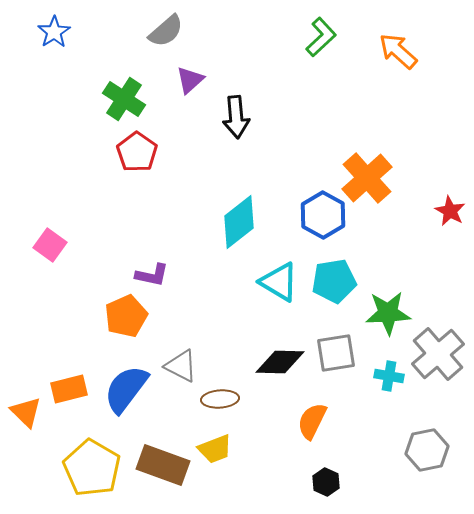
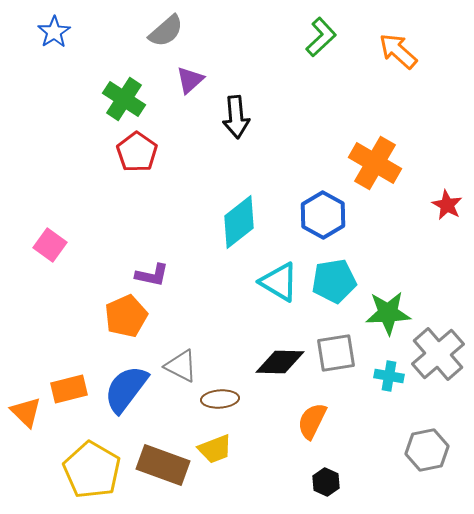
orange cross: moved 8 px right, 15 px up; rotated 18 degrees counterclockwise
red star: moved 3 px left, 6 px up
yellow pentagon: moved 2 px down
